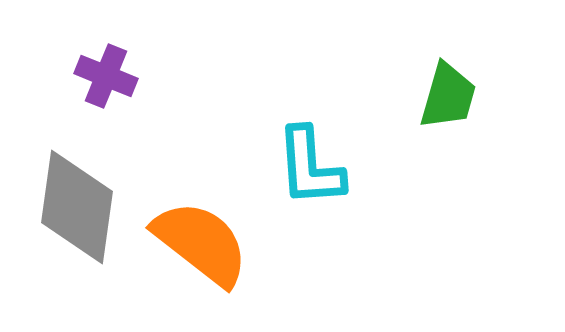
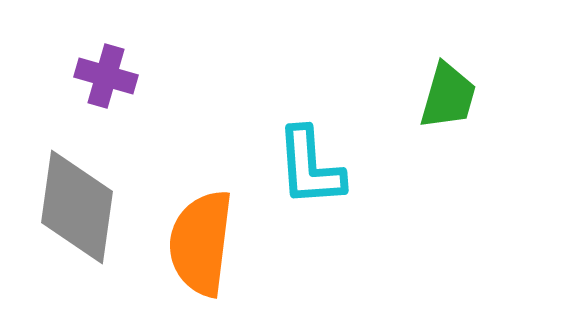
purple cross: rotated 6 degrees counterclockwise
orange semicircle: rotated 121 degrees counterclockwise
